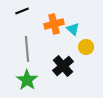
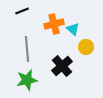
black cross: moved 1 px left
green star: rotated 25 degrees clockwise
